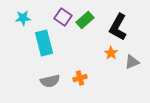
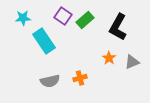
purple square: moved 1 px up
cyan rectangle: moved 2 px up; rotated 20 degrees counterclockwise
orange star: moved 2 px left, 5 px down
